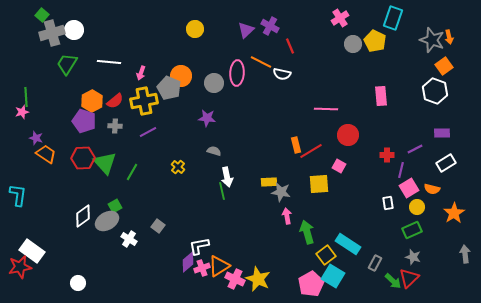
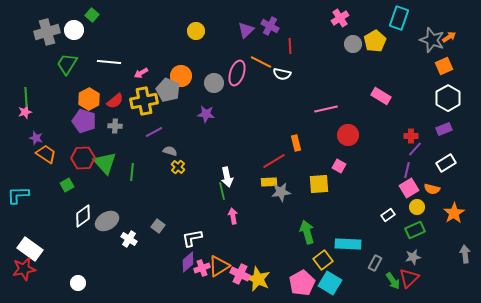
green square at (42, 15): moved 50 px right
cyan rectangle at (393, 18): moved 6 px right
yellow circle at (195, 29): moved 1 px right, 2 px down
gray cross at (52, 33): moved 5 px left, 1 px up
orange arrow at (449, 37): rotated 112 degrees counterclockwise
yellow pentagon at (375, 41): rotated 15 degrees clockwise
red line at (290, 46): rotated 21 degrees clockwise
orange square at (444, 66): rotated 12 degrees clockwise
pink arrow at (141, 73): rotated 40 degrees clockwise
pink ellipse at (237, 73): rotated 15 degrees clockwise
gray pentagon at (169, 88): moved 1 px left, 2 px down
white hexagon at (435, 91): moved 13 px right, 7 px down; rotated 10 degrees clockwise
pink rectangle at (381, 96): rotated 54 degrees counterclockwise
orange hexagon at (92, 101): moved 3 px left, 2 px up
pink line at (326, 109): rotated 15 degrees counterclockwise
pink star at (22, 112): moved 3 px right
purple star at (207, 118): moved 1 px left, 4 px up
purple line at (148, 132): moved 6 px right
purple rectangle at (442, 133): moved 2 px right, 4 px up; rotated 21 degrees counterclockwise
orange rectangle at (296, 145): moved 2 px up
purple line at (415, 149): rotated 21 degrees counterclockwise
gray semicircle at (214, 151): moved 44 px left
red line at (311, 151): moved 37 px left, 10 px down
red cross at (387, 155): moved 24 px right, 19 px up
purple line at (401, 170): moved 6 px right
green line at (132, 172): rotated 24 degrees counterclockwise
gray star at (281, 192): rotated 18 degrees counterclockwise
cyan L-shape at (18, 195): rotated 100 degrees counterclockwise
white rectangle at (388, 203): moved 12 px down; rotated 64 degrees clockwise
green square at (115, 206): moved 48 px left, 21 px up
pink arrow at (287, 216): moved 54 px left
green rectangle at (412, 230): moved 3 px right
cyan rectangle at (348, 244): rotated 30 degrees counterclockwise
white L-shape at (199, 246): moved 7 px left, 8 px up
white rectangle at (32, 251): moved 2 px left, 2 px up
yellow square at (326, 255): moved 3 px left, 5 px down
gray star at (413, 257): rotated 28 degrees counterclockwise
red star at (20, 267): moved 4 px right, 2 px down
cyan square at (333, 276): moved 3 px left, 7 px down
pink cross at (235, 279): moved 5 px right, 5 px up
green arrow at (393, 281): rotated 12 degrees clockwise
pink pentagon at (311, 284): moved 9 px left, 1 px up
